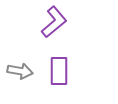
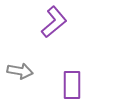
purple rectangle: moved 13 px right, 14 px down
